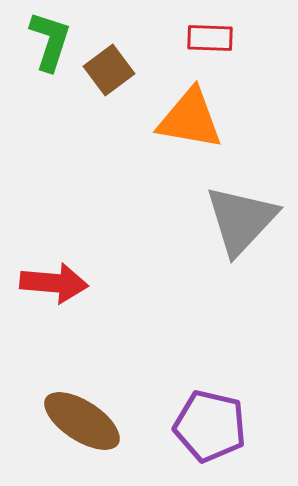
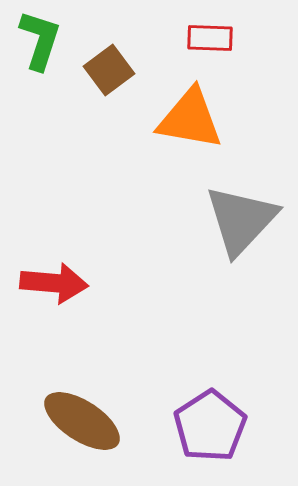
green L-shape: moved 10 px left, 1 px up
purple pentagon: rotated 26 degrees clockwise
